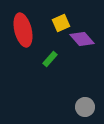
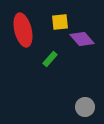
yellow square: moved 1 px left, 1 px up; rotated 18 degrees clockwise
